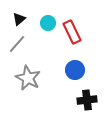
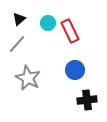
red rectangle: moved 2 px left, 1 px up
